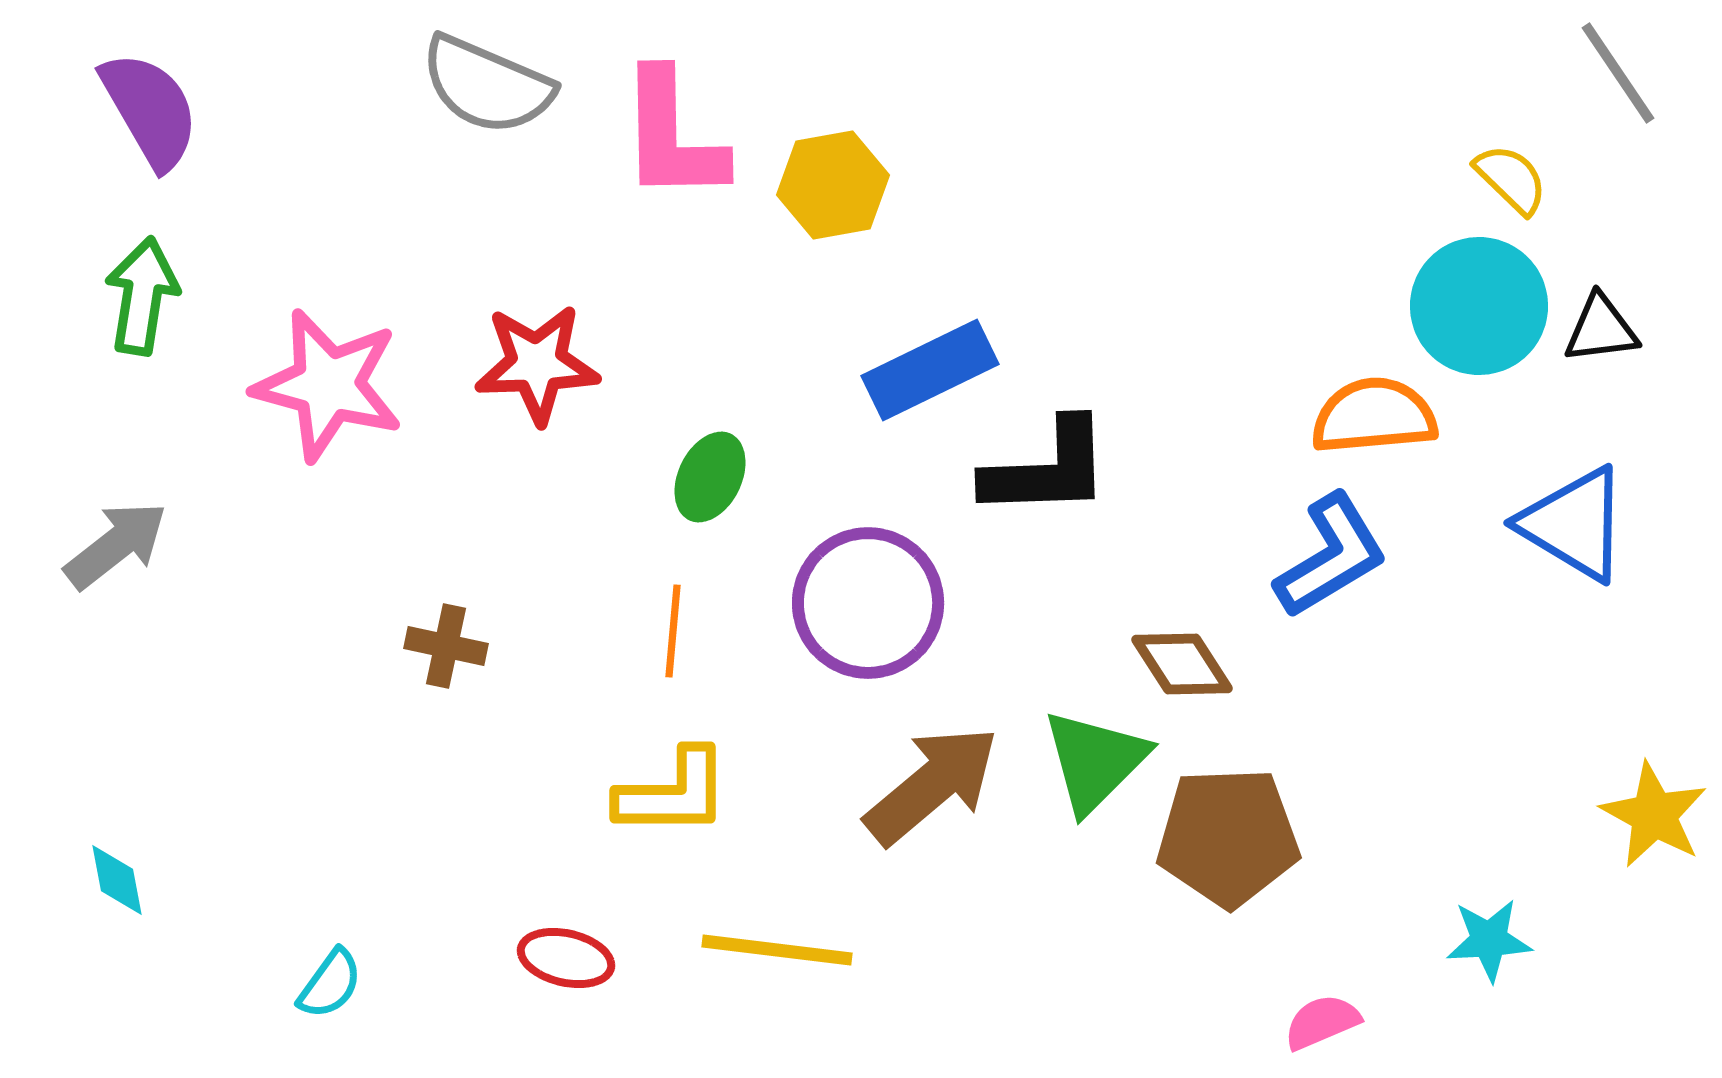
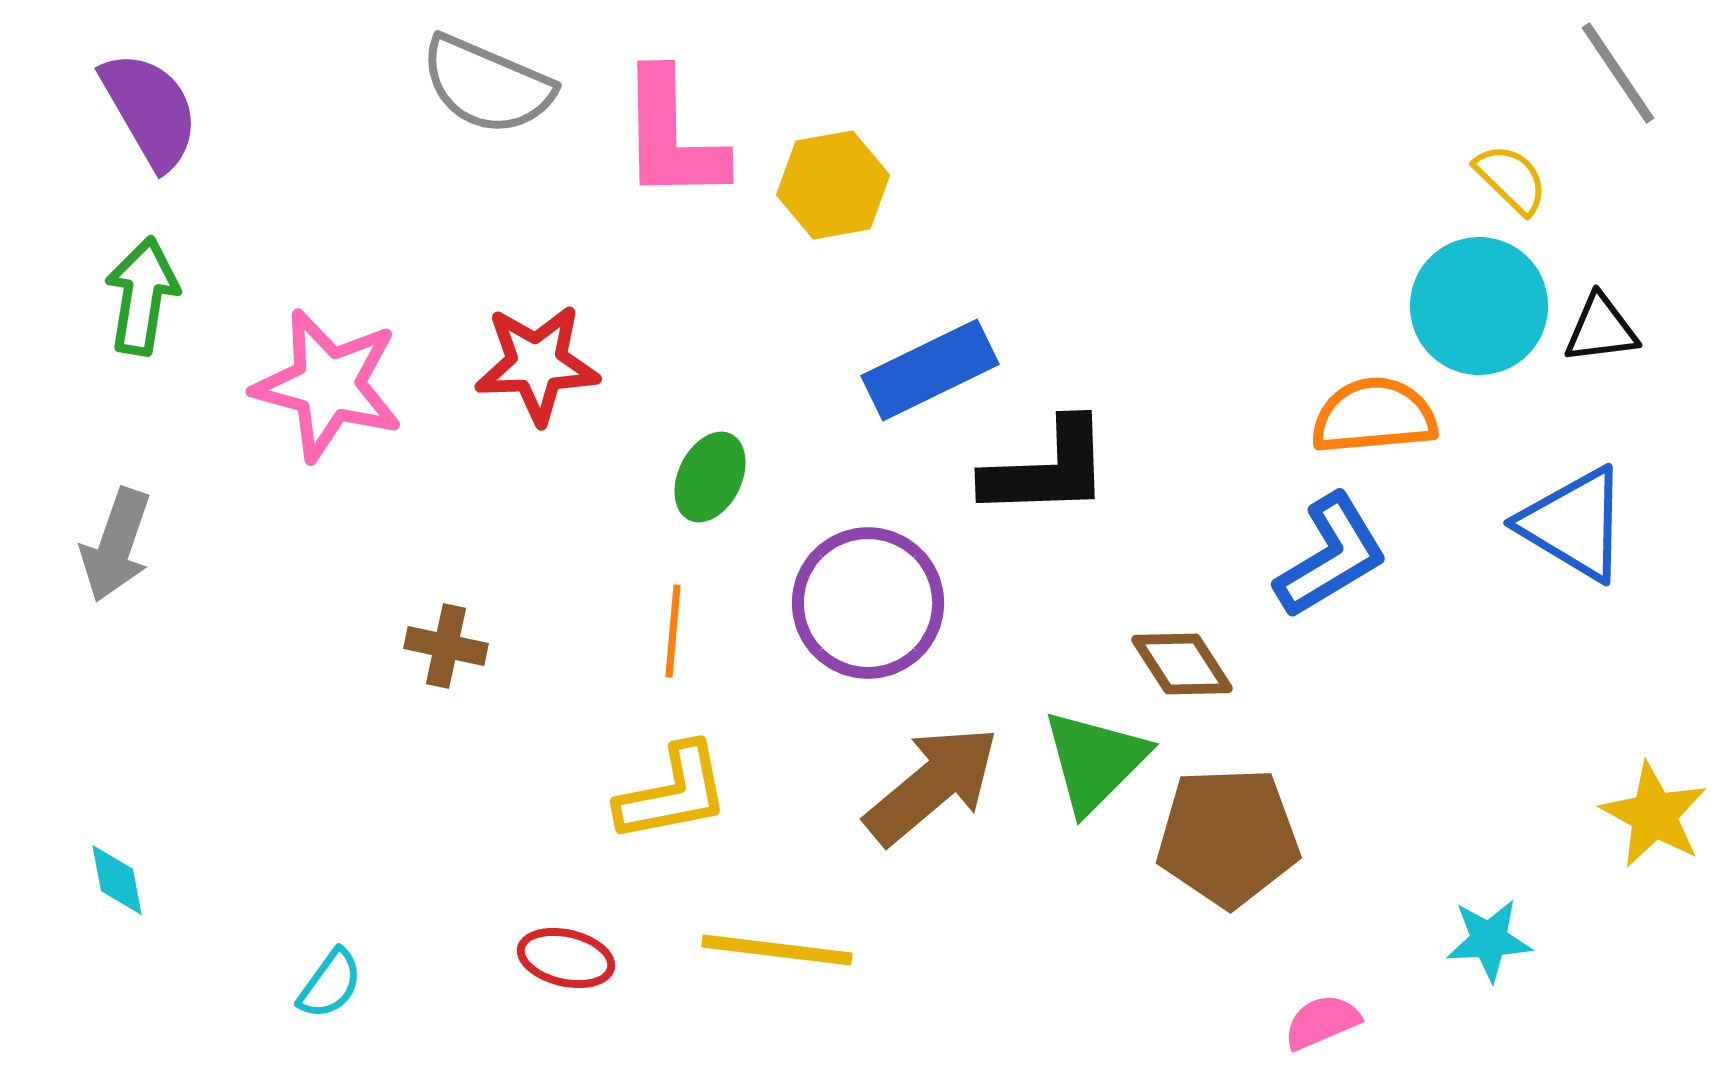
gray arrow: rotated 147 degrees clockwise
yellow L-shape: rotated 11 degrees counterclockwise
